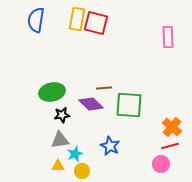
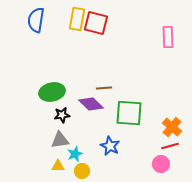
green square: moved 8 px down
